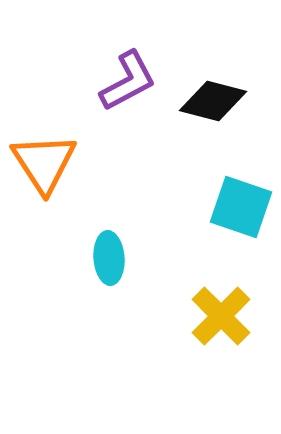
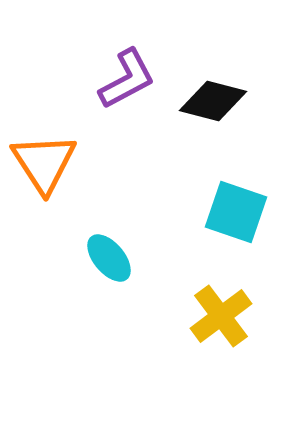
purple L-shape: moved 1 px left, 2 px up
cyan square: moved 5 px left, 5 px down
cyan ellipse: rotated 36 degrees counterclockwise
yellow cross: rotated 8 degrees clockwise
